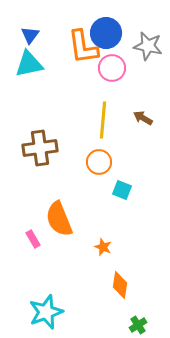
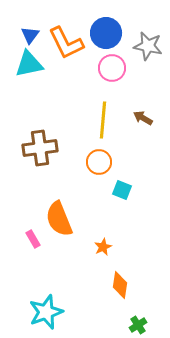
orange L-shape: moved 17 px left, 4 px up; rotated 18 degrees counterclockwise
orange star: rotated 24 degrees clockwise
